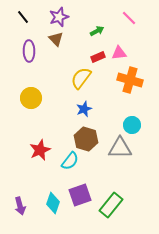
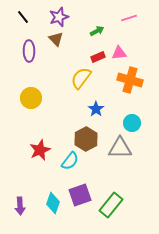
pink line: rotated 63 degrees counterclockwise
blue star: moved 12 px right; rotated 14 degrees counterclockwise
cyan circle: moved 2 px up
brown hexagon: rotated 15 degrees clockwise
purple arrow: rotated 12 degrees clockwise
